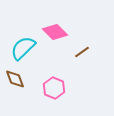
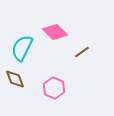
cyan semicircle: moved 1 px left; rotated 20 degrees counterclockwise
